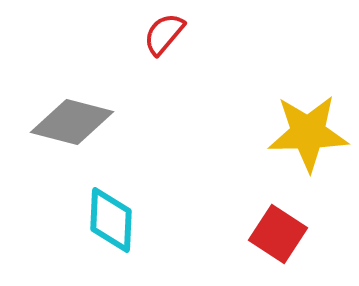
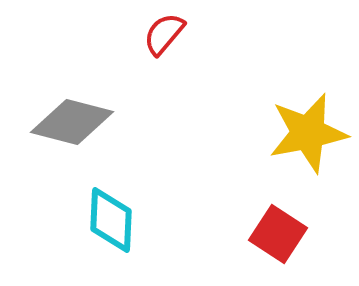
yellow star: rotated 10 degrees counterclockwise
